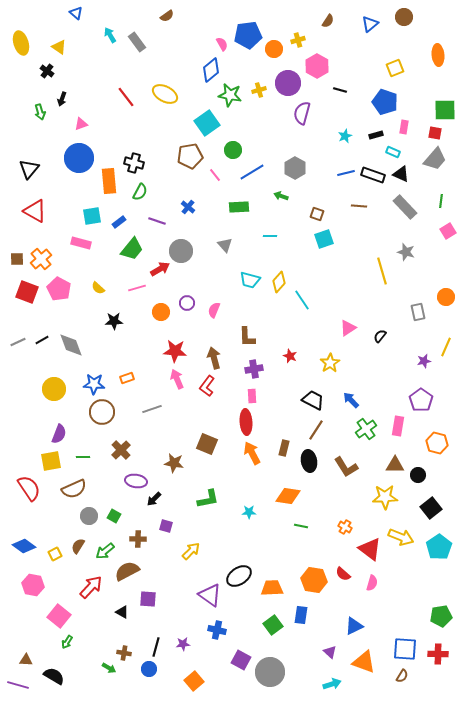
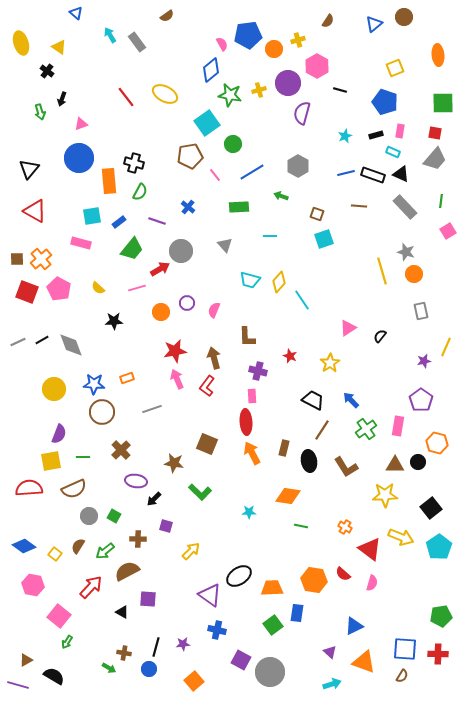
blue triangle at (370, 24): moved 4 px right
green square at (445, 110): moved 2 px left, 7 px up
pink rectangle at (404, 127): moved 4 px left, 4 px down
green circle at (233, 150): moved 6 px up
gray hexagon at (295, 168): moved 3 px right, 2 px up
orange circle at (446, 297): moved 32 px left, 23 px up
gray rectangle at (418, 312): moved 3 px right, 1 px up
red star at (175, 351): rotated 15 degrees counterclockwise
purple cross at (254, 369): moved 4 px right, 2 px down; rotated 24 degrees clockwise
brown line at (316, 430): moved 6 px right
black circle at (418, 475): moved 13 px up
red semicircle at (29, 488): rotated 60 degrees counterclockwise
yellow star at (385, 497): moved 2 px up
green L-shape at (208, 499): moved 8 px left, 7 px up; rotated 55 degrees clockwise
yellow square at (55, 554): rotated 24 degrees counterclockwise
blue rectangle at (301, 615): moved 4 px left, 2 px up
brown triangle at (26, 660): rotated 32 degrees counterclockwise
